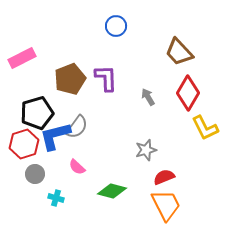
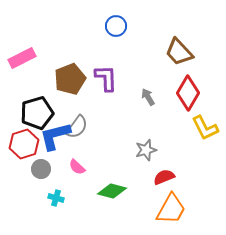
gray circle: moved 6 px right, 5 px up
orange trapezoid: moved 5 px right, 4 px down; rotated 56 degrees clockwise
